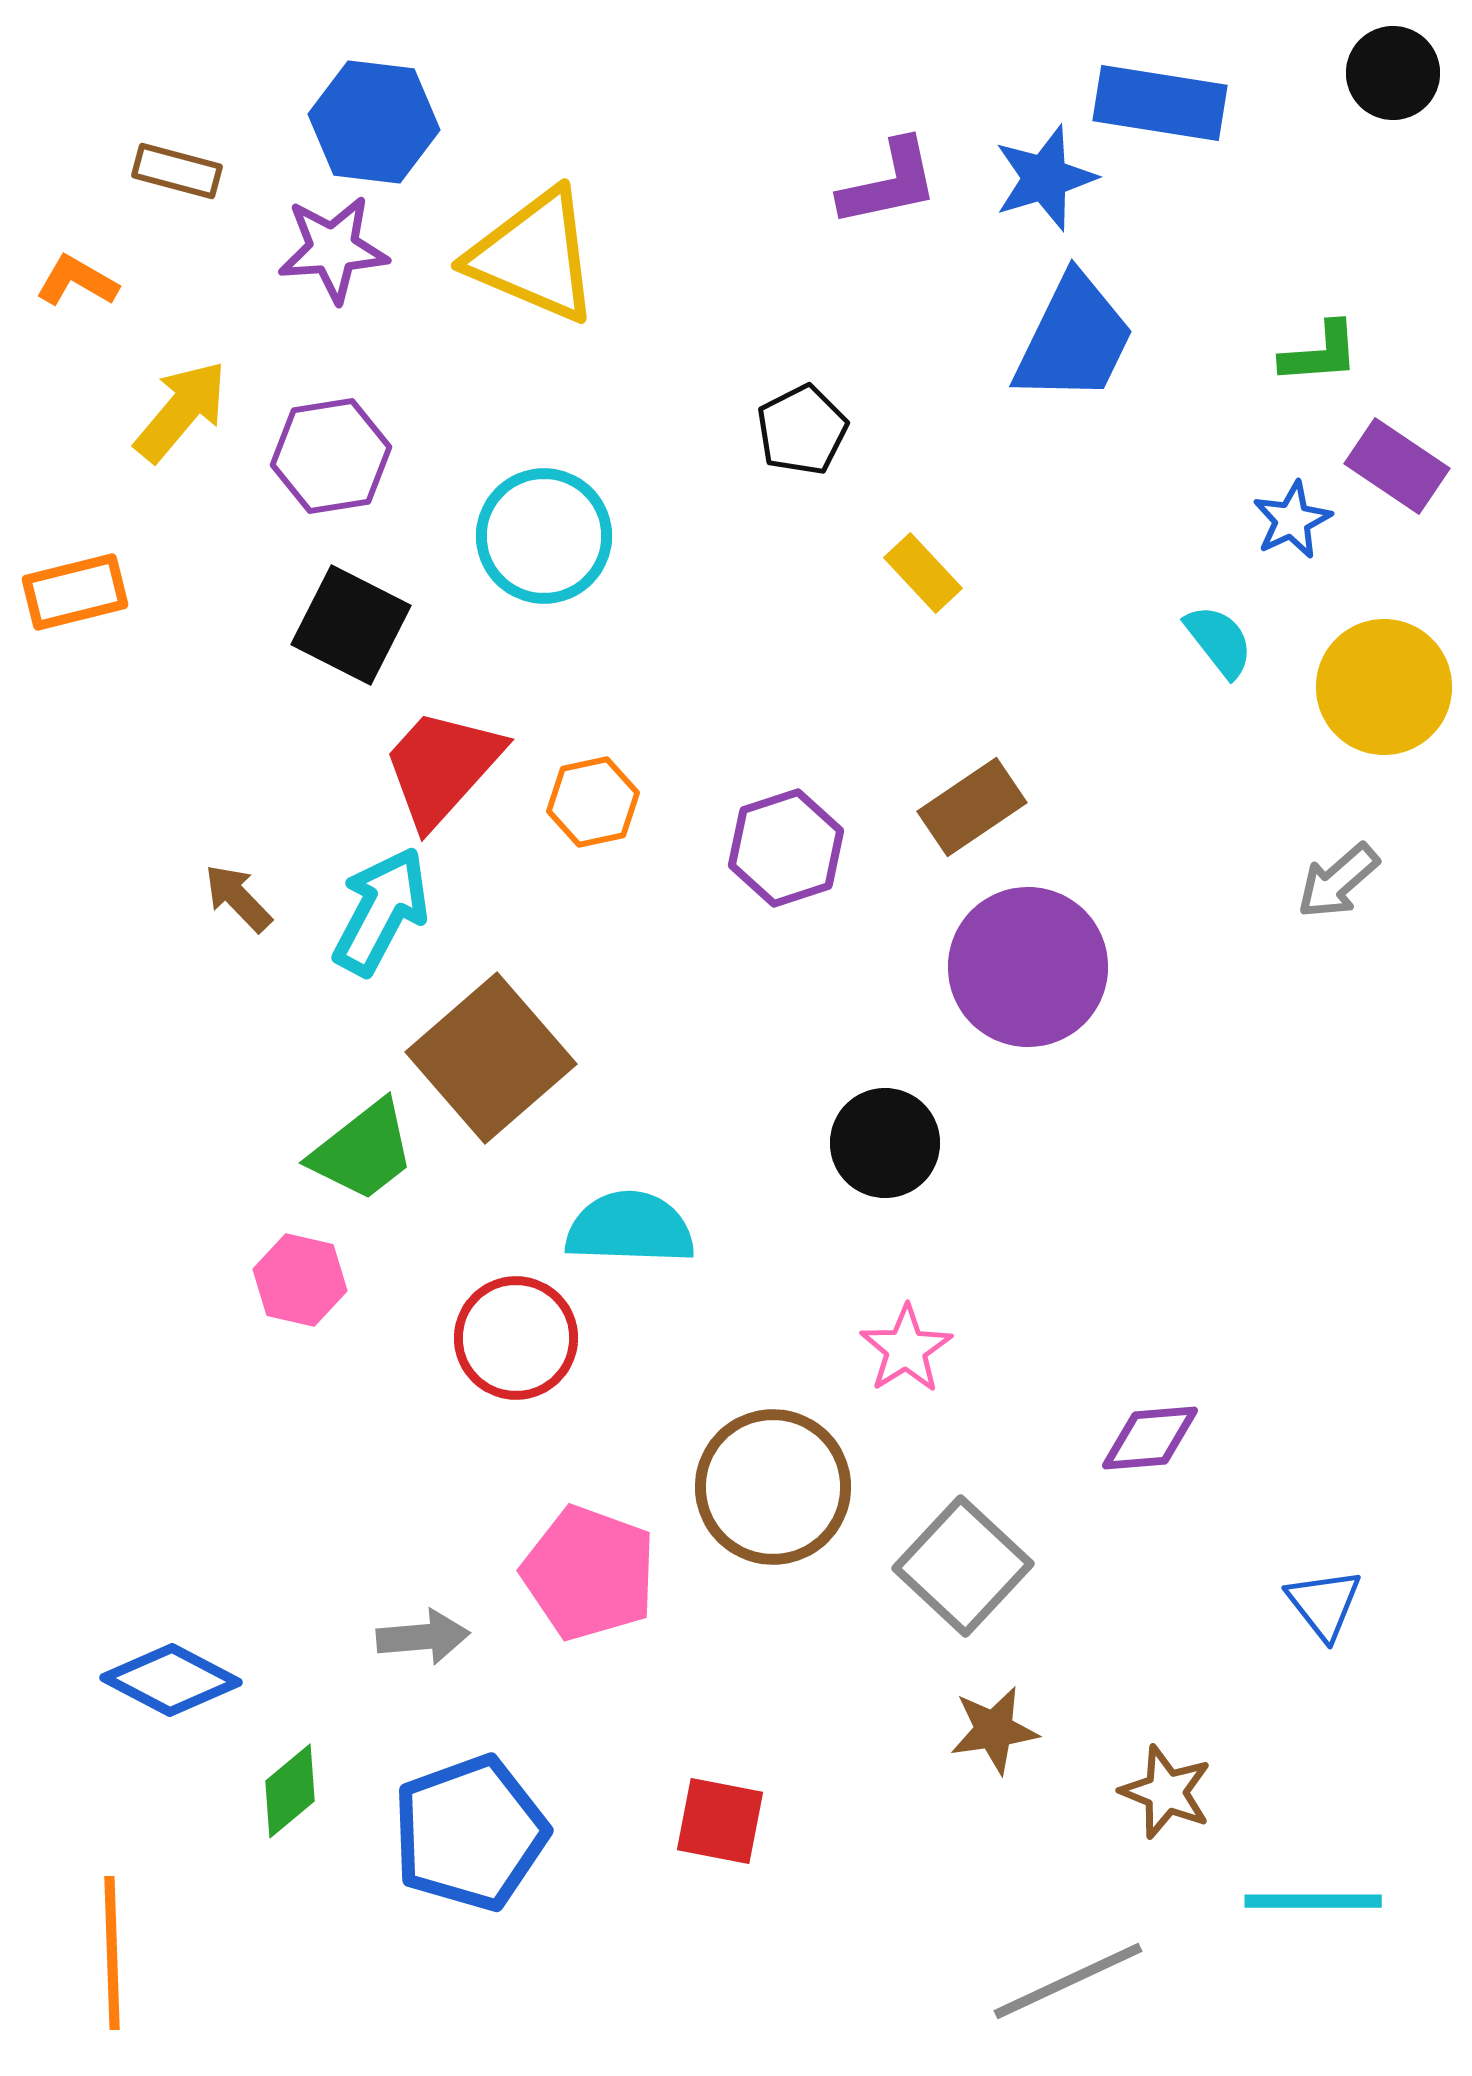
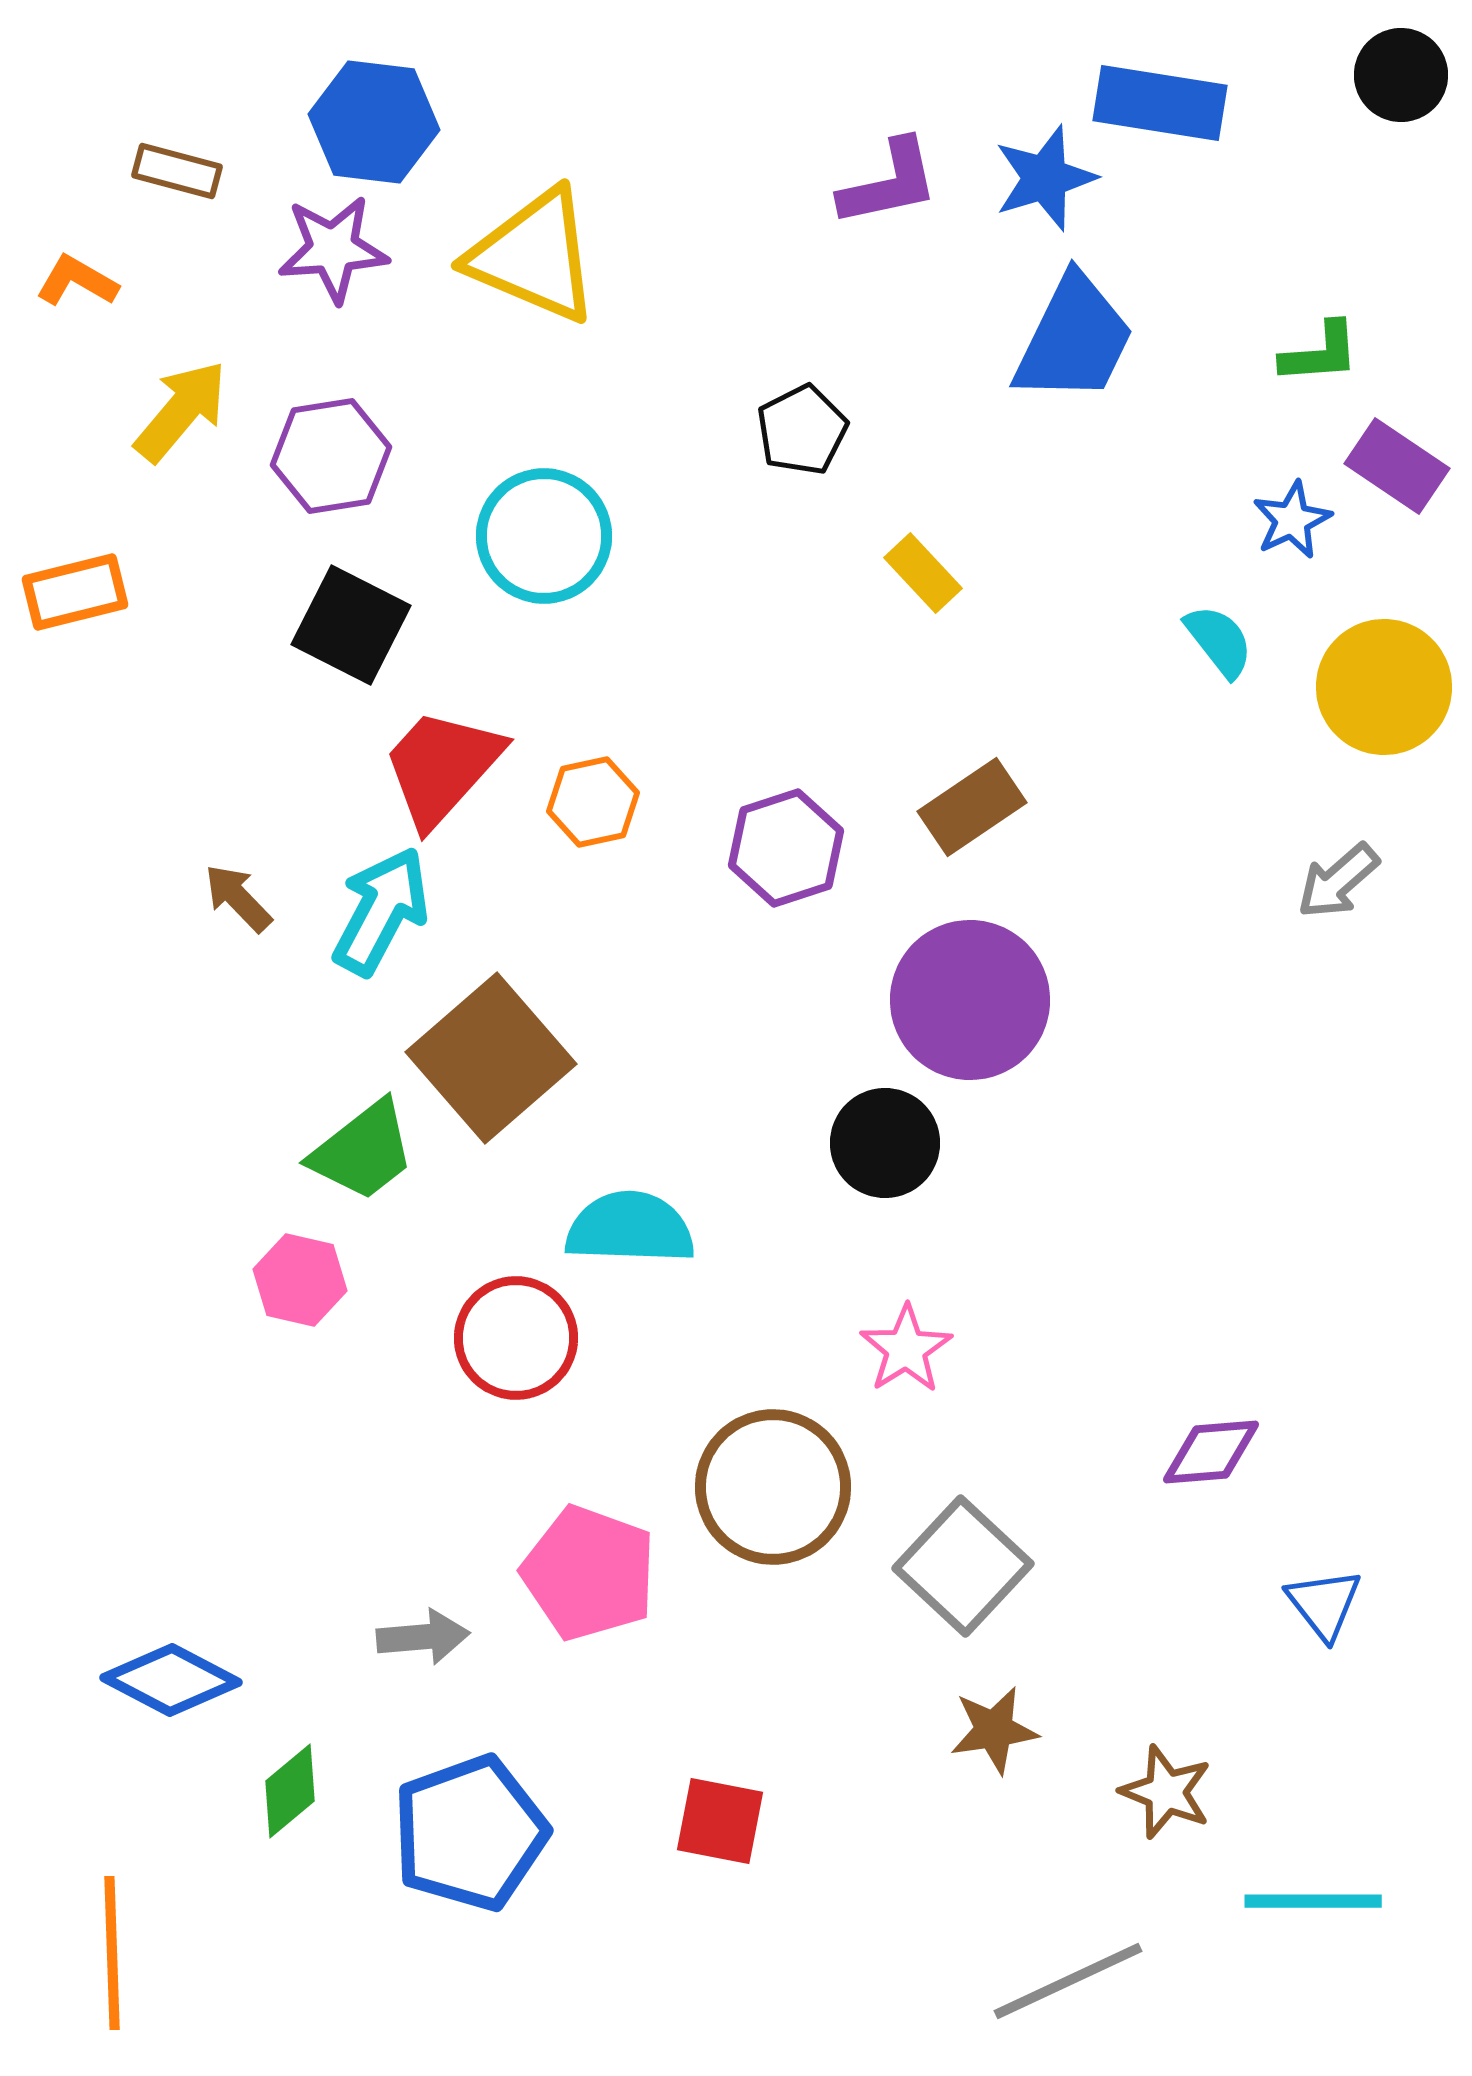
black circle at (1393, 73): moved 8 px right, 2 px down
purple circle at (1028, 967): moved 58 px left, 33 px down
purple diamond at (1150, 1438): moved 61 px right, 14 px down
